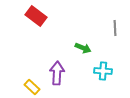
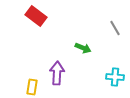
gray line: rotated 28 degrees counterclockwise
cyan cross: moved 12 px right, 6 px down
yellow rectangle: rotated 56 degrees clockwise
